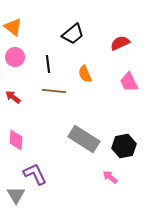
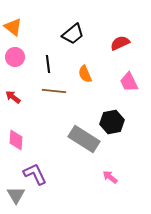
black hexagon: moved 12 px left, 24 px up
